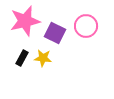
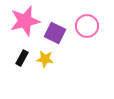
pink circle: moved 1 px right
yellow star: moved 2 px right, 1 px down
